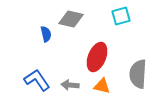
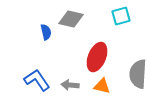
blue semicircle: moved 2 px up
